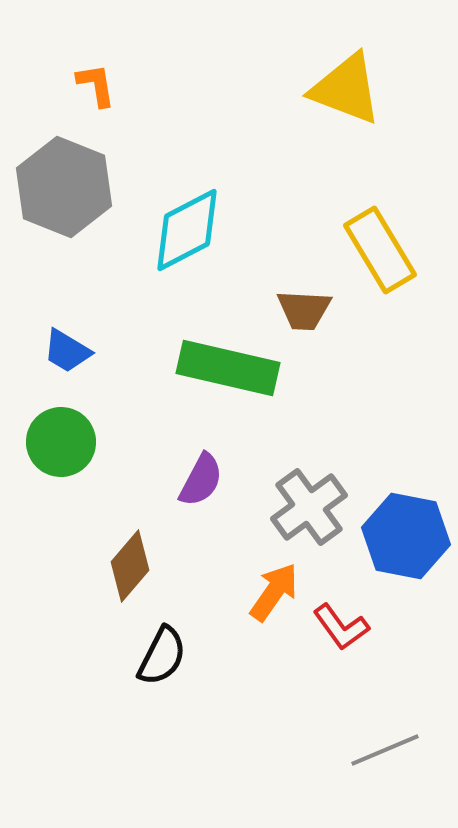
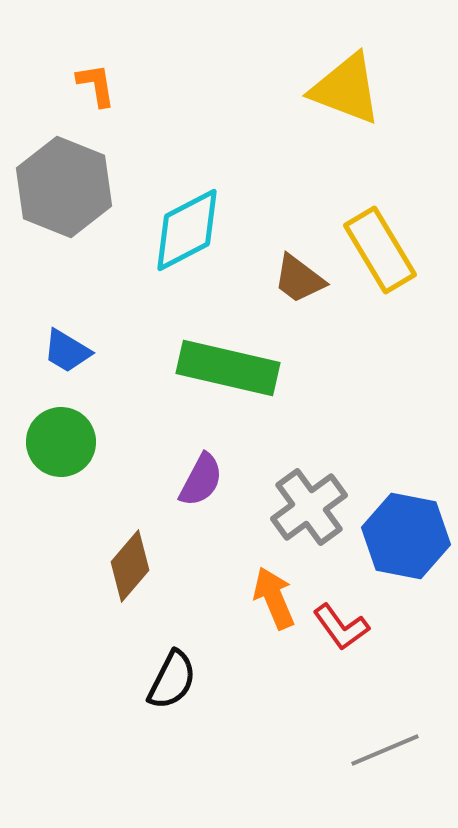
brown trapezoid: moved 5 px left, 31 px up; rotated 34 degrees clockwise
orange arrow: moved 6 px down; rotated 58 degrees counterclockwise
black semicircle: moved 10 px right, 24 px down
